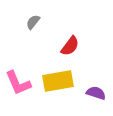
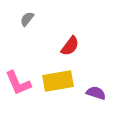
gray semicircle: moved 6 px left, 3 px up
